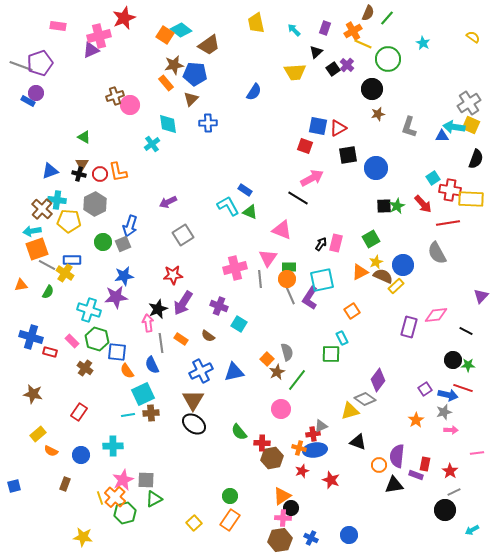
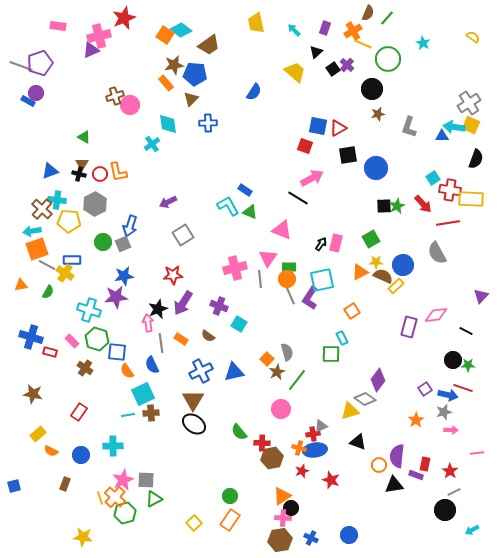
yellow trapezoid at (295, 72): rotated 135 degrees counterclockwise
yellow star at (376, 262): rotated 24 degrees clockwise
